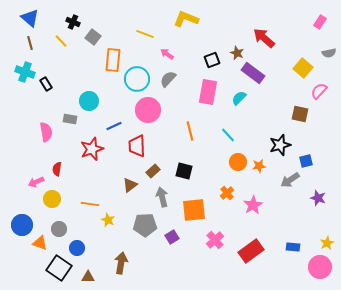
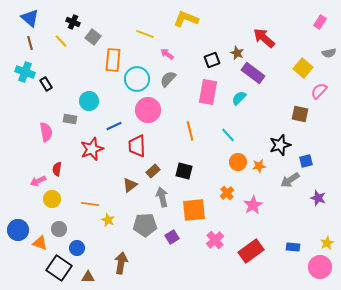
pink arrow at (36, 182): moved 2 px right, 1 px up
blue circle at (22, 225): moved 4 px left, 5 px down
